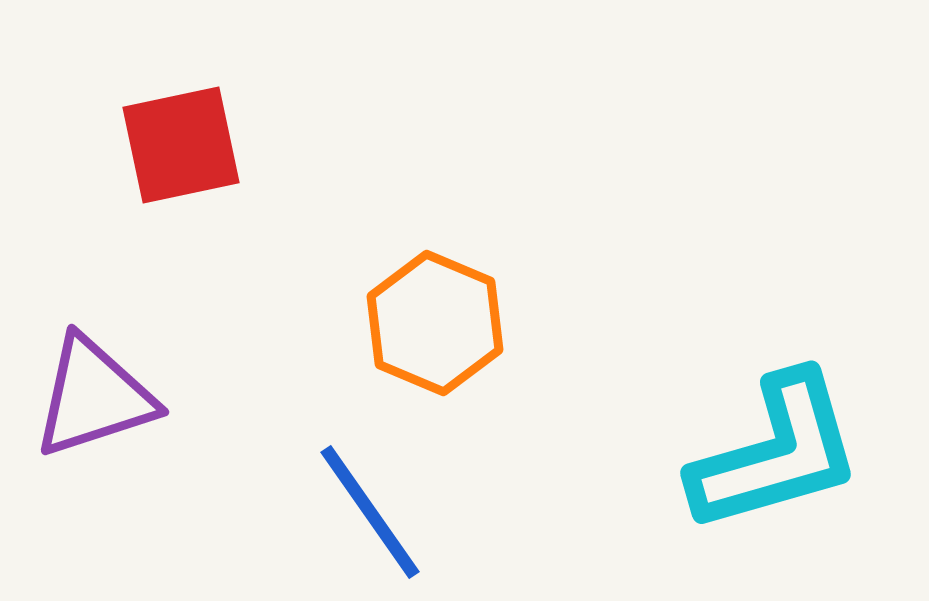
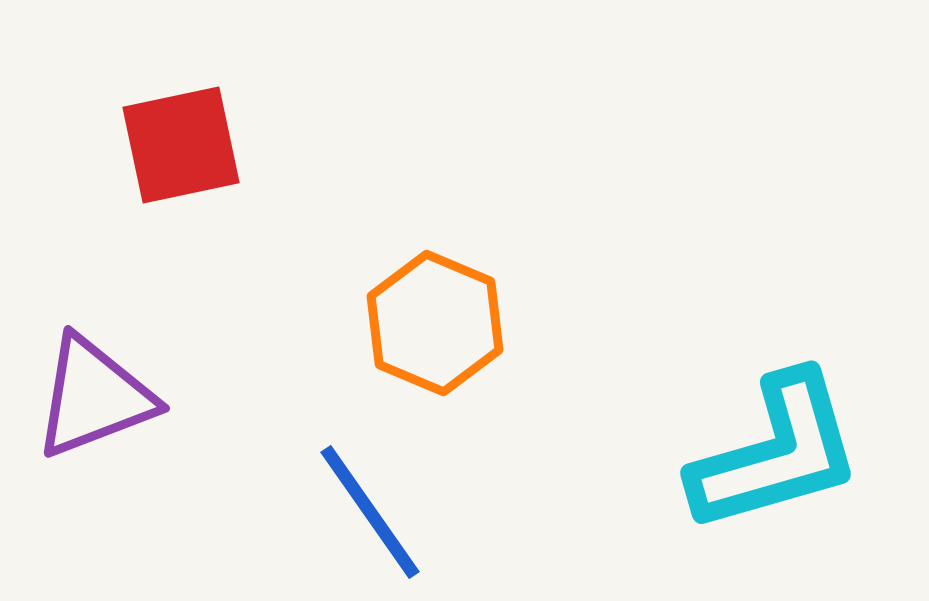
purple triangle: rotated 3 degrees counterclockwise
